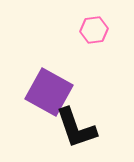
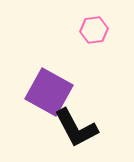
black L-shape: rotated 9 degrees counterclockwise
